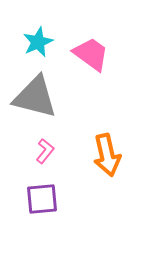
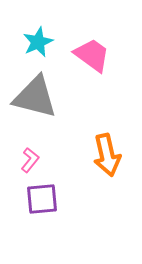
pink trapezoid: moved 1 px right, 1 px down
pink L-shape: moved 15 px left, 9 px down
